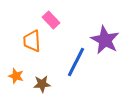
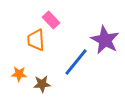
orange trapezoid: moved 4 px right, 1 px up
blue line: rotated 12 degrees clockwise
orange star: moved 3 px right, 2 px up; rotated 14 degrees counterclockwise
